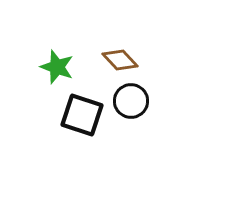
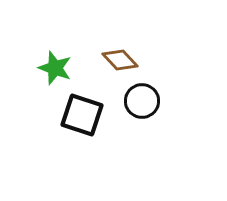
green star: moved 2 px left, 1 px down
black circle: moved 11 px right
